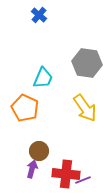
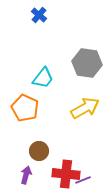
cyan trapezoid: rotated 15 degrees clockwise
yellow arrow: rotated 84 degrees counterclockwise
purple arrow: moved 6 px left, 6 px down
